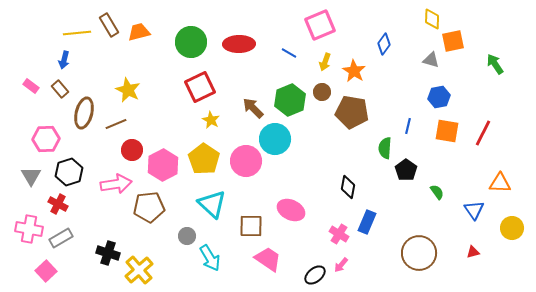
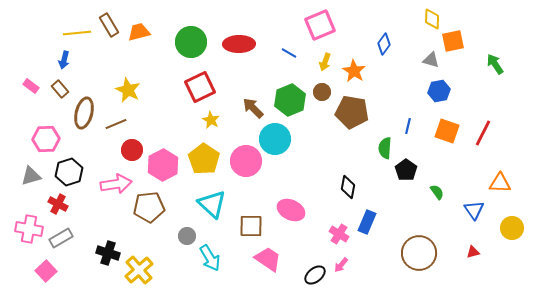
blue hexagon at (439, 97): moved 6 px up
orange square at (447, 131): rotated 10 degrees clockwise
gray triangle at (31, 176): rotated 45 degrees clockwise
